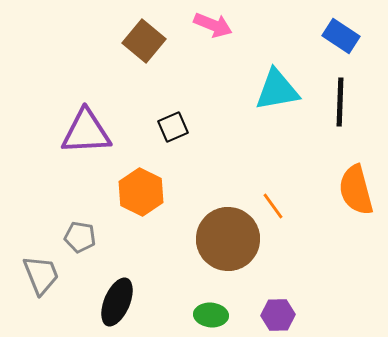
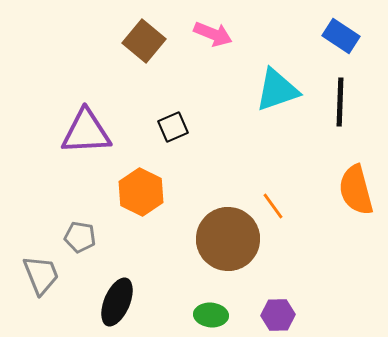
pink arrow: moved 9 px down
cyan triangle: rotated 9 degrees counterclockwise
